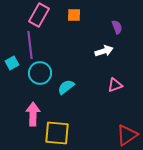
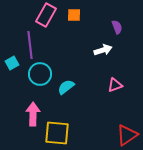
pink rectangle: moved 7 px right
white arrow: moved 1 px left, 1 px up
cyan circle: moved 1 px down
